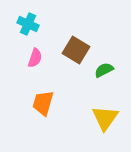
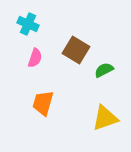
yellow triangle: rotated 36 degrees clockwise
